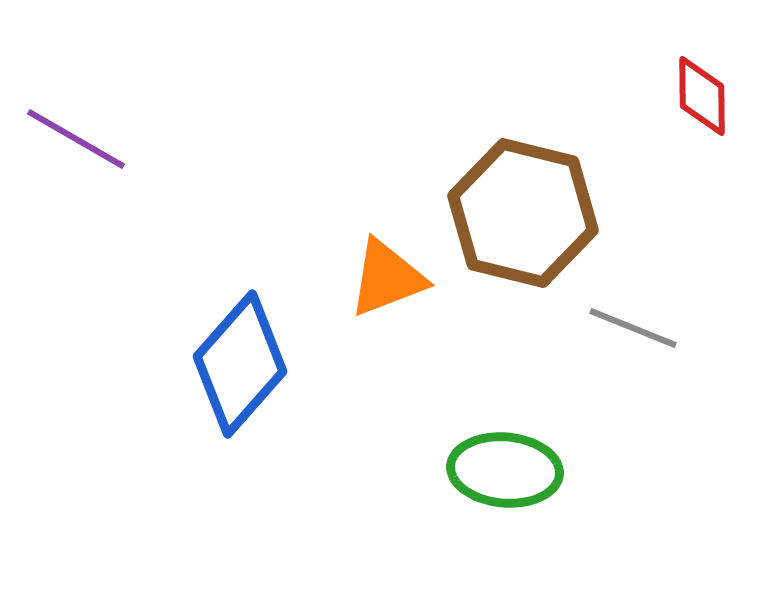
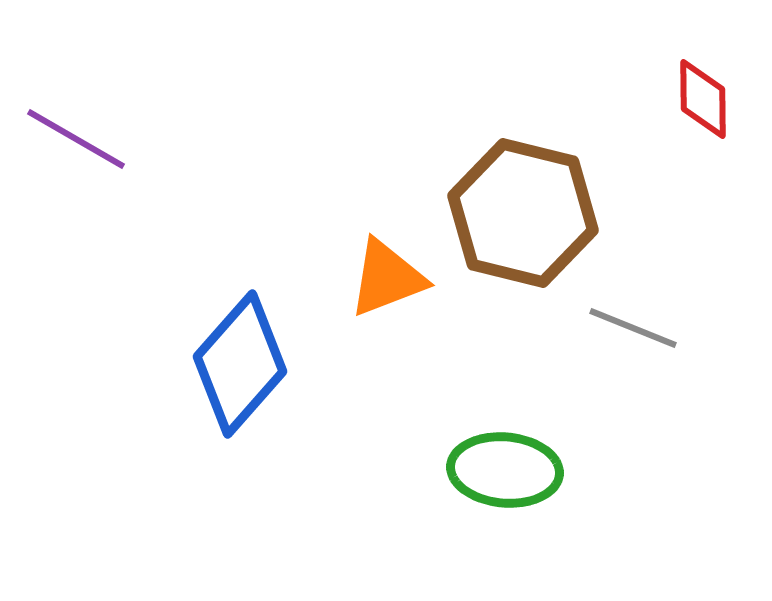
red diamond: moved 1 px right, 3 px down
